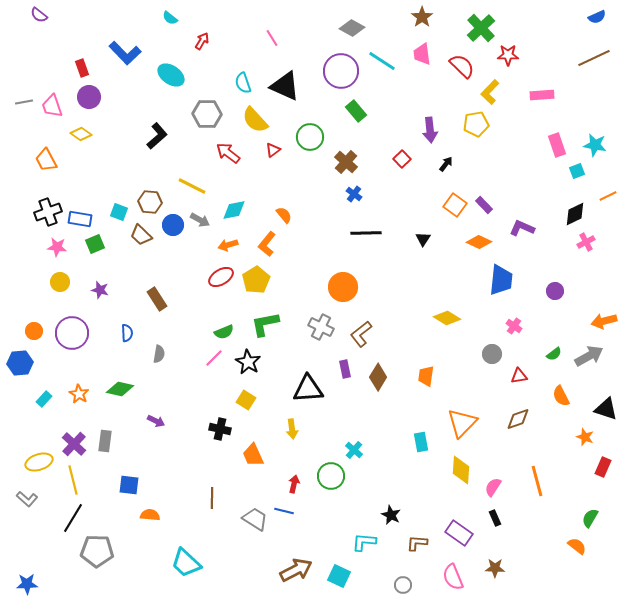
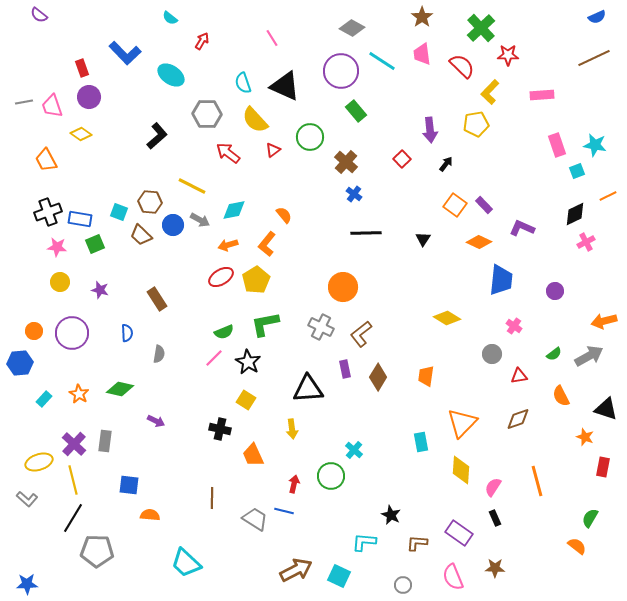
red rectangle at (603, 467): rotated 12 degrees counterclockwise
